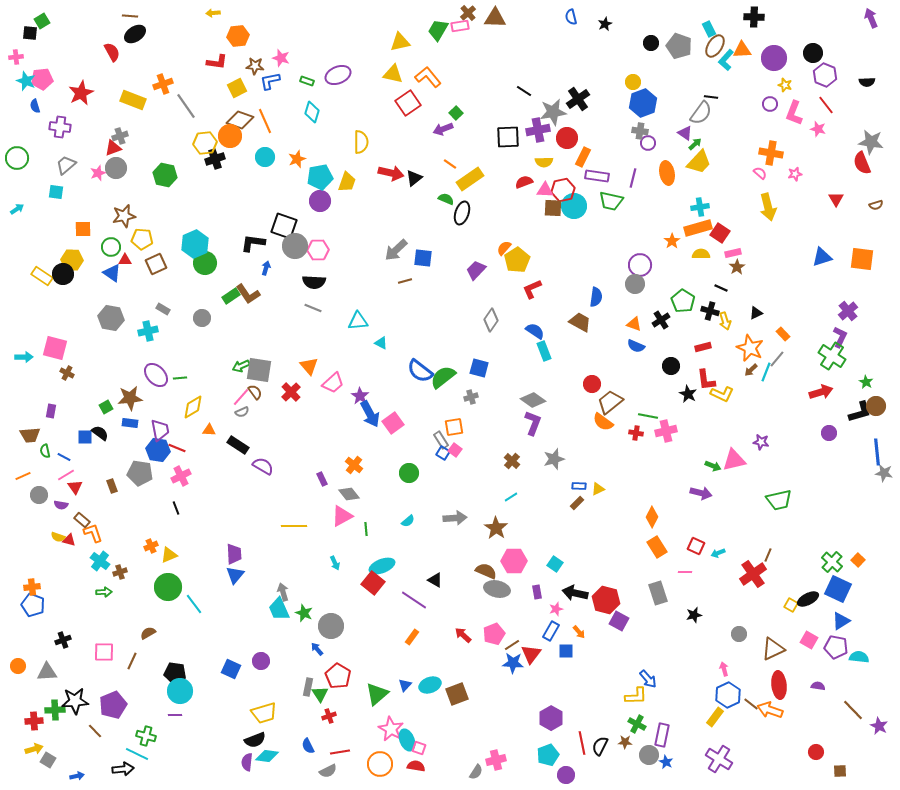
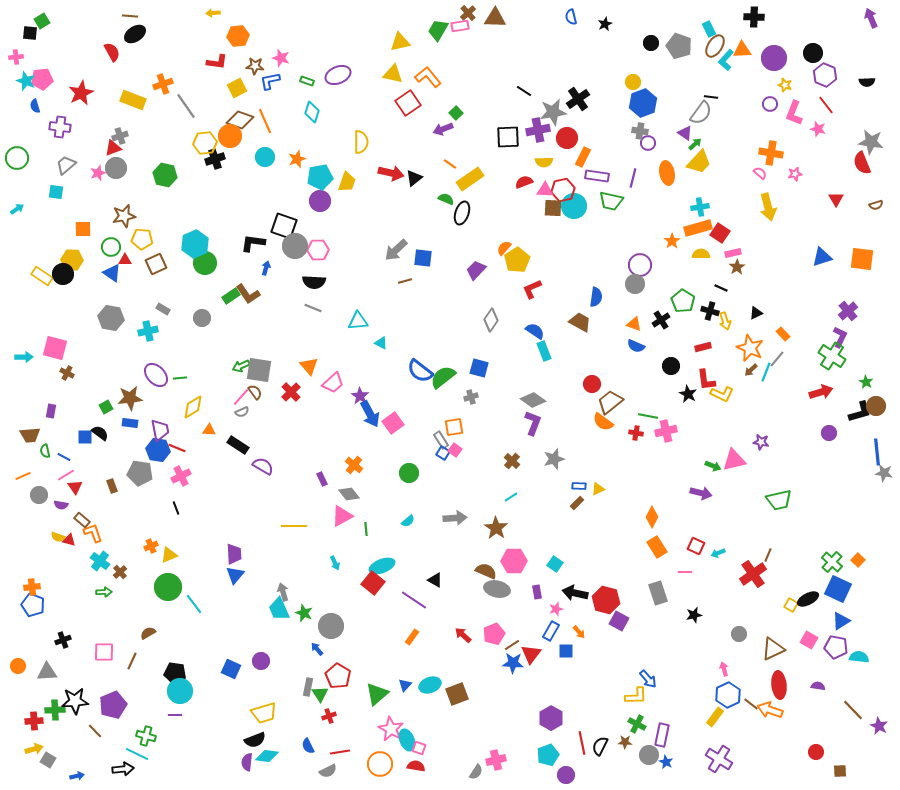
brown cross at (120, 572): rotated 24 degrees counterclockwise
